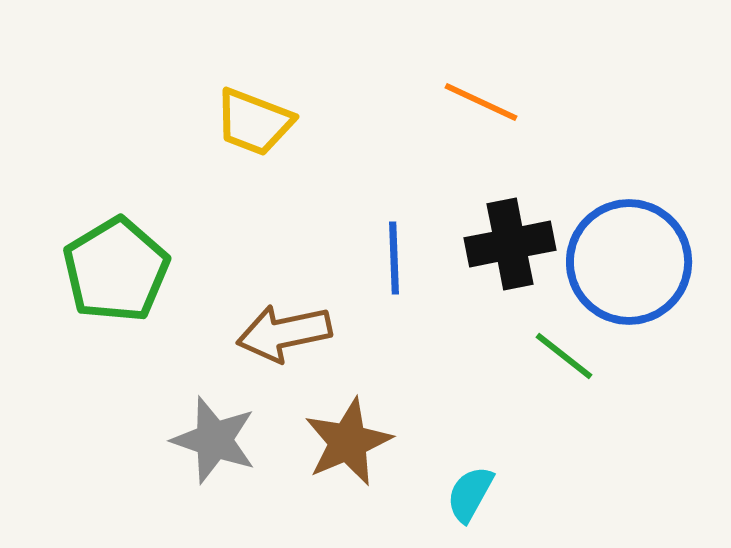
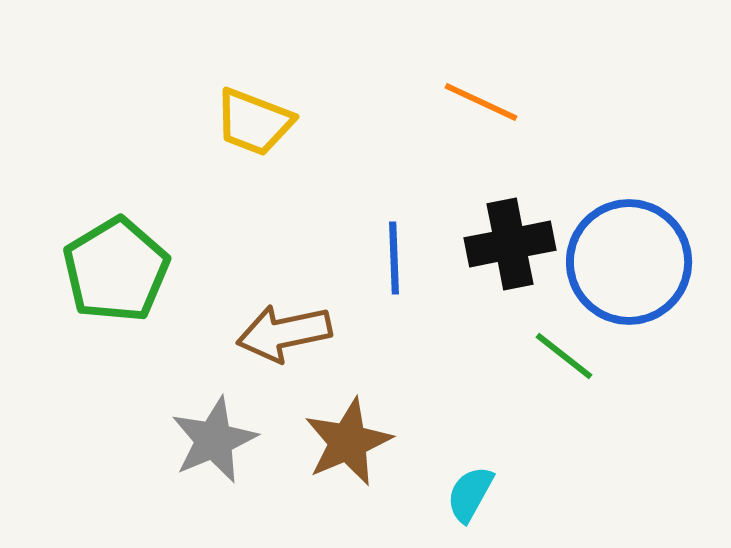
gray star: rotated 30 degrees clockwise
